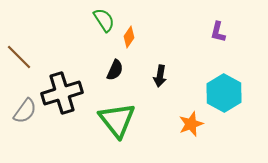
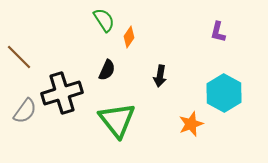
black semicircle: moved 8 px left
